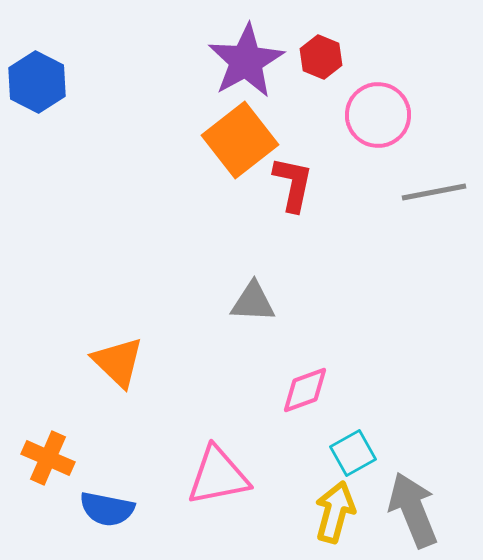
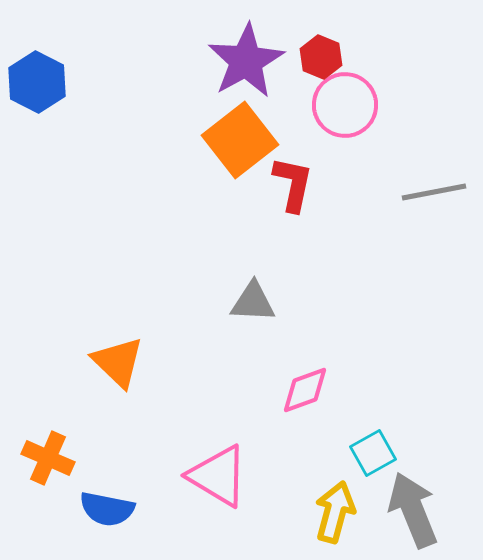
pink circle: moved 33 px left, 10 px up
cyan square: moved 20 px right
pink triangle: rotated 42 degrees clockwise
